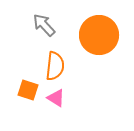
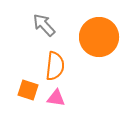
orange circle: moved 2 px down
pink triangle: rotated 24 degrees counterclockwise
